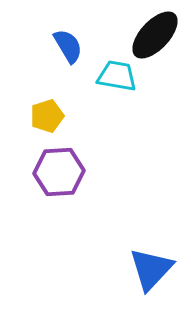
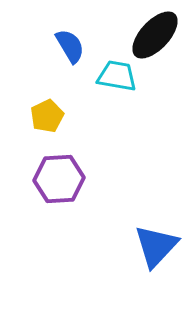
blue semicircle: moved 2 px right
yellow pentagon: rotated 8 degrees counterclockwise
purple hexagon: moved 7 px down
blue triangle: moved 5 px right, 23 px up
